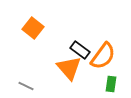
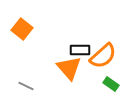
orange square: moved 11 px left, 1 px down
black rectangle: rotated 36 degrees counterclockwise
orange semicircle: rotated 12 degrees clockwise
green rectangle: rotated 63 degrees counterclockwise
